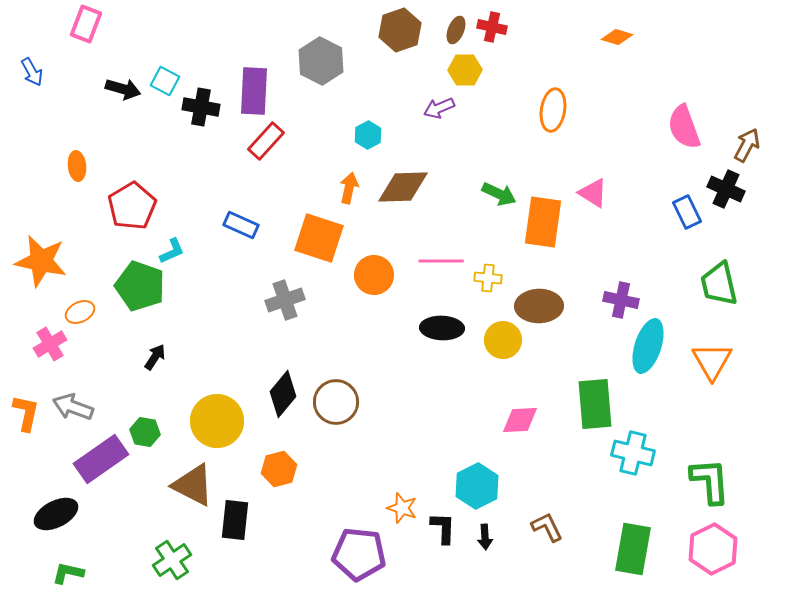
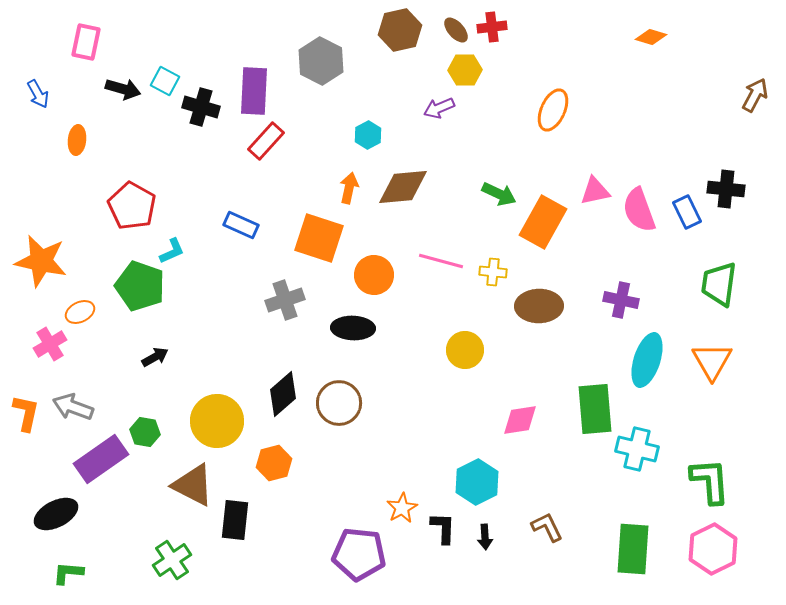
pink rectangle at (86, 24): moved 18 px down; rotated 9 degrees counterclockwise
red cross at (492, 27): rotated 20 degrees counterclockwise
brown hexagon at (400, 30): rotated 6 degrees clockwise
brown ellipse at (456, 30): rotated 64 degrees counterclockwise
orange diamond at (617, 37): moved 34 px right
blue arrow at (32, 72): moved 6 px right, 22 px down
black cross at (201, 107): rotated 6 degrees clockwise
orange ellipse at (553, 110): rotated 15 degrees clockwise
pink semicircle at (684, 127): moved 45 px left, 83 px down
brown arrow at (747, 145): moved 8 px right, 50 px up
orange ellipse at (77, 166): moved 26 px up; rotated 12 degrees clockwise
brown diamond at (403, 187): rotated 4 degrees counterclockwise
black cross at (726, 189): rotated 18 degrees counterclockwise
pink triangle at (593, 193): moved 2 px right, 2 px up; rotated 44 degrees counterclockwise
red pentagon at (132, 206): rotated 12 degrees counterclockwise
orange rectangle at (543, 222): rotated 21 degrees clockwise
pink line at (441, 261): rotated 15 degrees clockwise
yellow cross at (488, 278): moved 5 px right, 6 px up
green trapezoid at (719, 284): rotated 21 degrees clockwise
black ellipse at (442, 328): moved 89 px left
yellow circle at (503, 340): moved 38 px left, 10 px down
cyan ellipse at (648, 346): moved 1 px left, 14 px down
black arrow at (155, 357): rotated 28 degrees clockwise
black diamond at (283, 394): rotated 9 degrees clockwise
brown circle at (336, 402): moved 3 px right, 1 px down
green rectangle at (595, 404): moved 5 px down
pink diamond at (520, 420): rotated 6 degrees counterclockwise
cyan cross at (633, 453): moved 4 px right, 4 px up
orange hexagon at (279, 469): moved 5 px left, 6 px up
cyan hexagon at (477, 486): moved 4 px up
orange star at (402, 508): rotated 24 degrees clockwise
green rectangle at (633, 549): rotated 6 degrees counterclockwise
green L-shape at (68, 573): rotated 8 degrees counterclockwise
